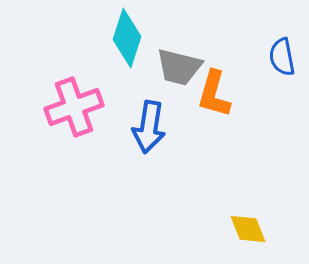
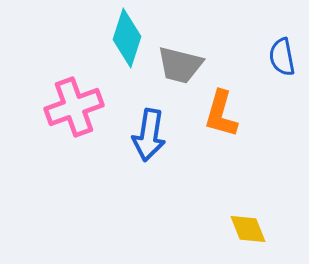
gray trapezoid: moved 1 px right, 2 px up
orange L-shape: moved 7 px right, 20 px down
blue arrow: moved 8 px down
